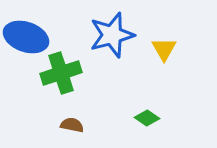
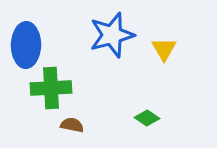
blue ellipse: moved 8 px down; rotated 72 degrees clockwise
green cross: moved 10 px left, 15 px down; rotated 15 degrees clockwise
